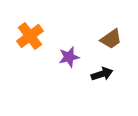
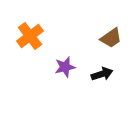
brown trapezoid: moved 1 px up
purple star: moved 4 px left, 10 px down
